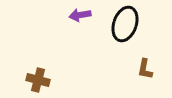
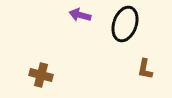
purple arrow: rotated 25 degrees clockwise
brown cross: moved 3 px right, 5 px up
